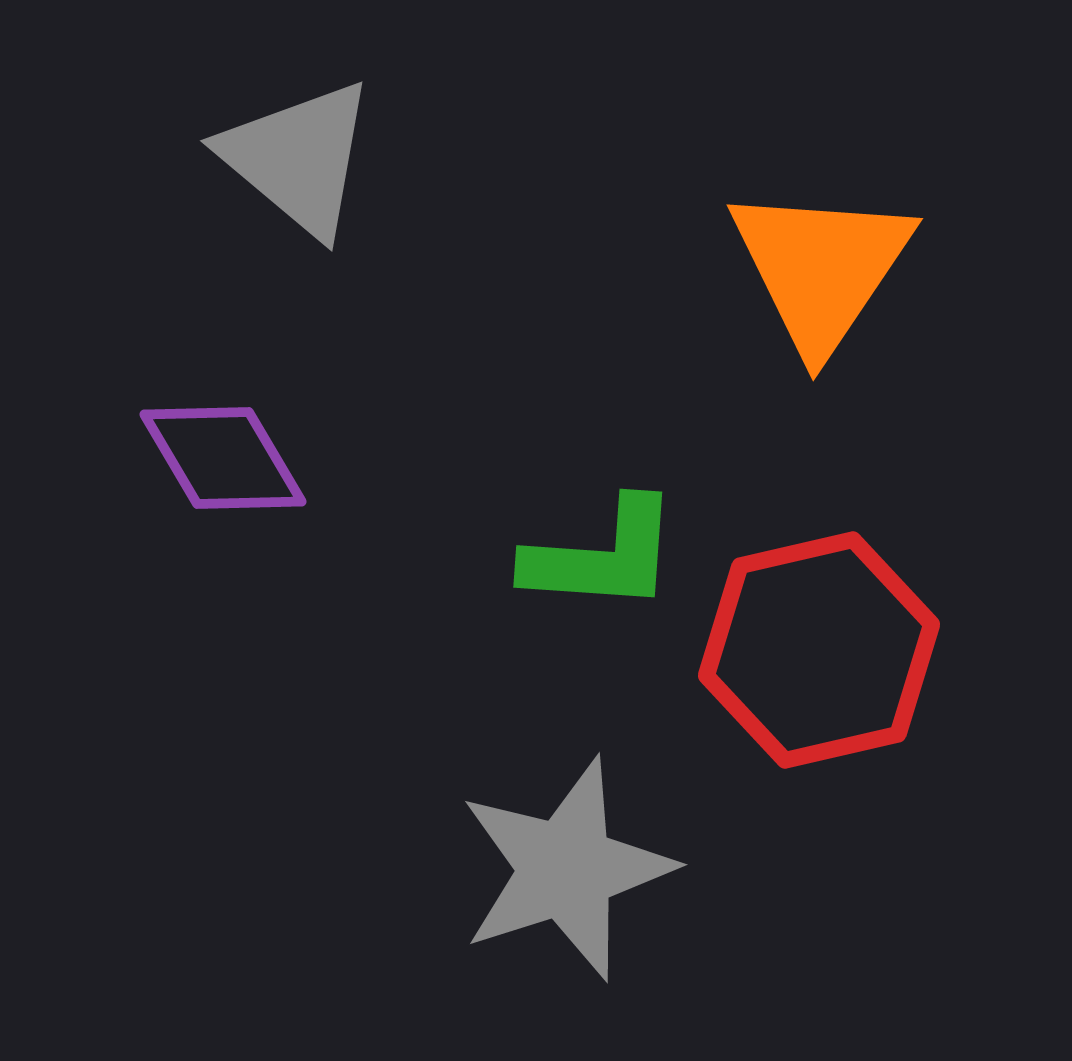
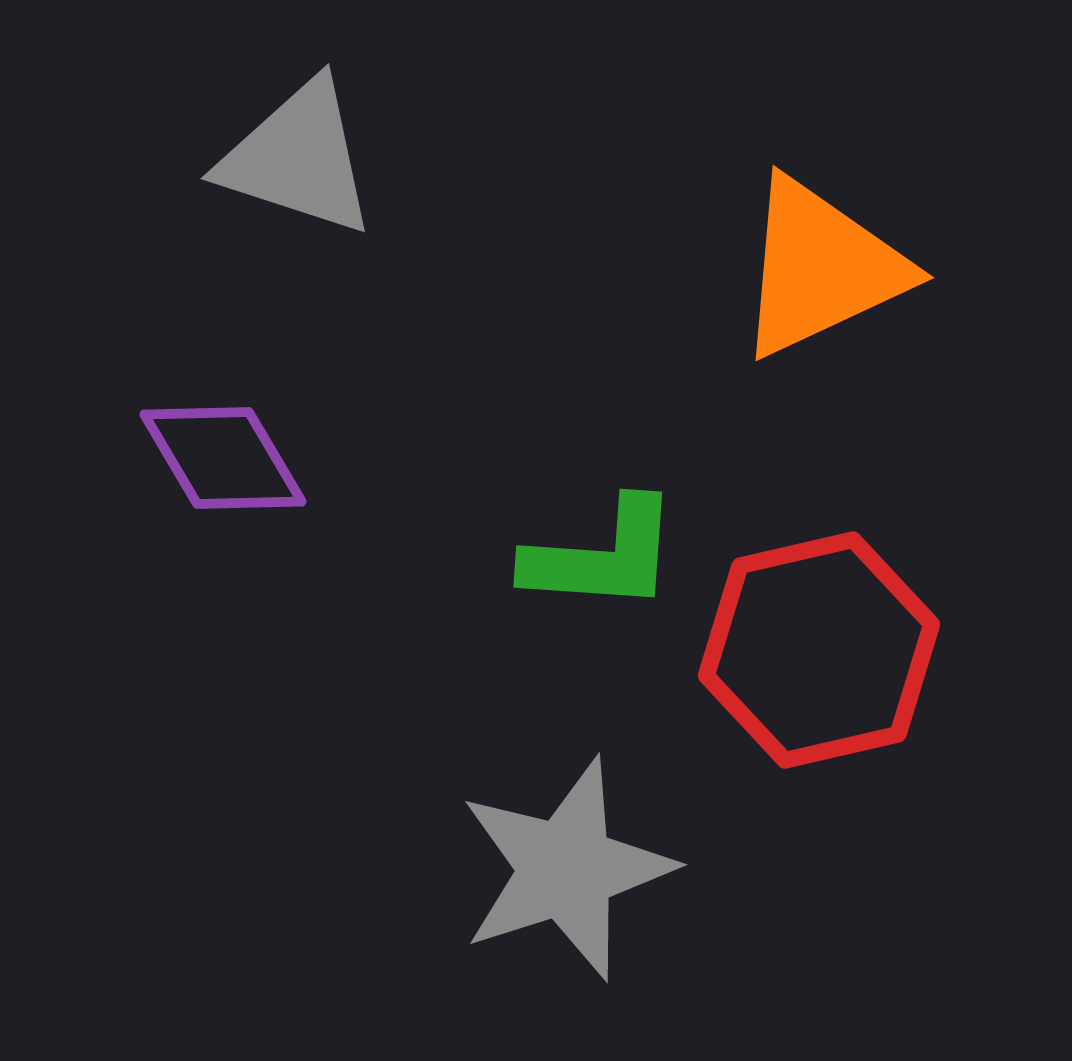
gray triangle: rotated 22 degrees counterclockwise
orange triangle: rotated 31 degrees clockwise
